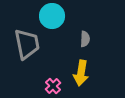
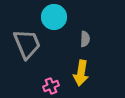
cyan circle: moved 2 px right, 1 px down
gray trapezoid: rotated 12 degrees counterclockwise
pink cross: moved 2 px left; rotated 21 degrees clockwise
